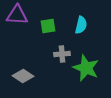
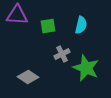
gray cross: rotated 21 degrees counterclockwise
gray diamond: moved 5 px right, 1 px down
